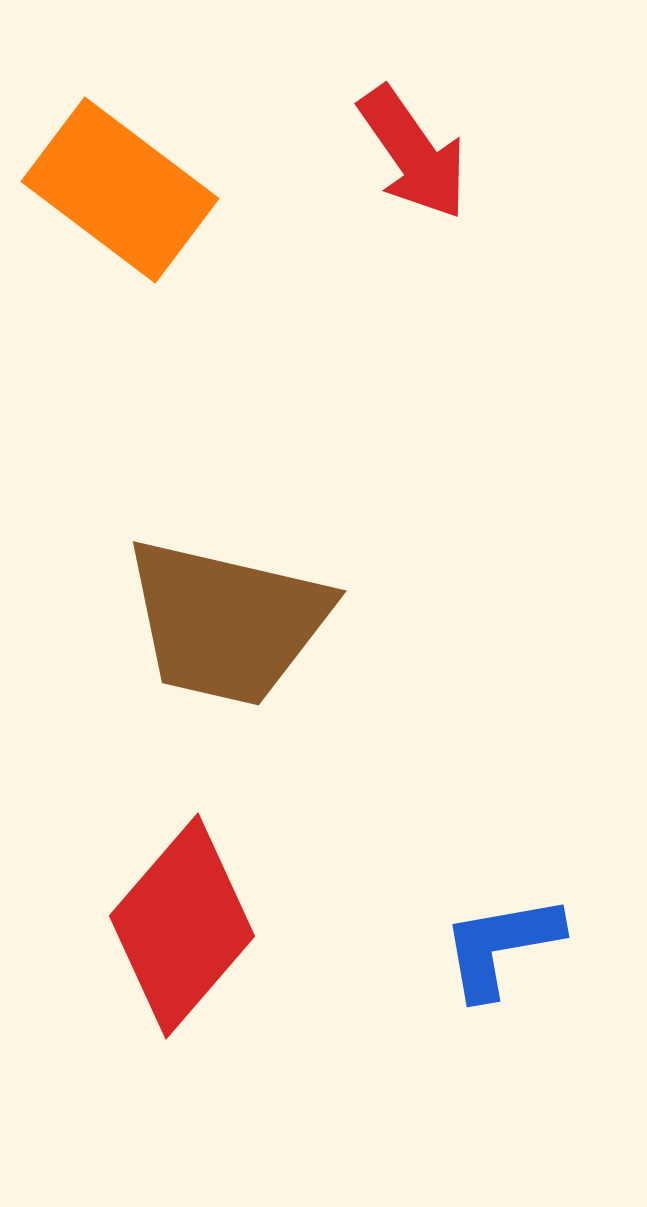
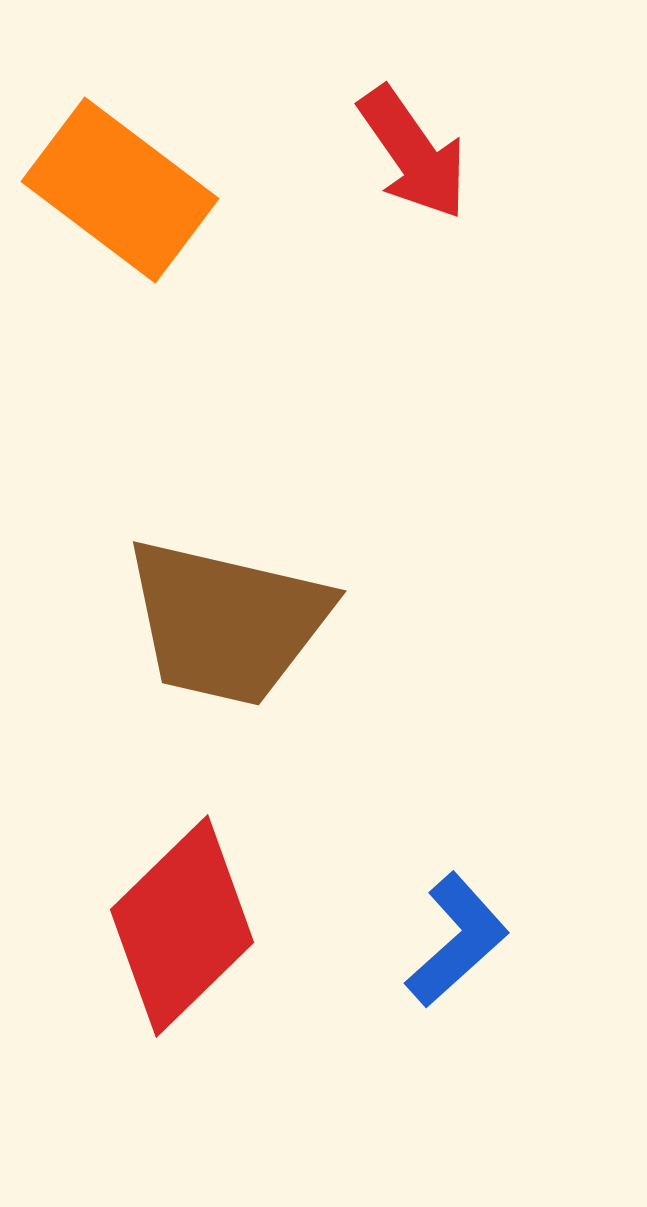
red diamond: rotated 5 degrees clockwise
blue L-shape: moved 44 px left, 6 px up; rotated 148 degrees clockwise
